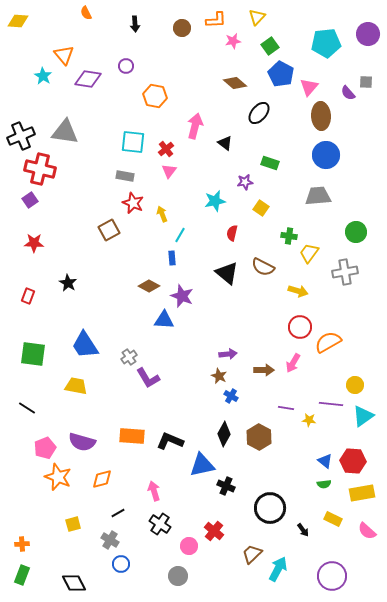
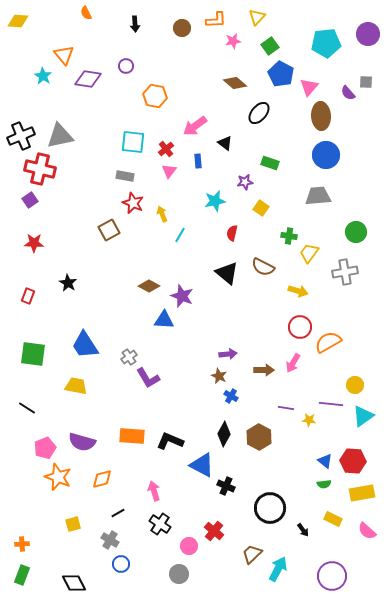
pink arrow at (195, 126): rotated 140 degrees counterclockwise
gray triangle at (65, 132): moved 5 px left, 4 px down; rotated 20 degrees counterclockwise
blue rectangle at (172, 258): moved 26 px right, 97 px up
blue triangle at (202, 465): rotated 40 degrees clockwise
gray circle at (178, 576): moved 1 px right, 2 px up
